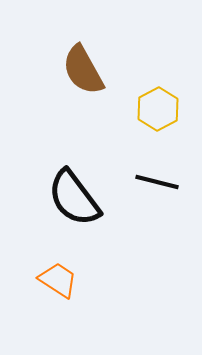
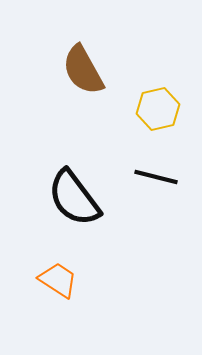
yellow hexagon: rotated 15 degrees clockwise
black line: moved 1 px left, 5 px up
